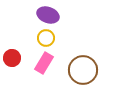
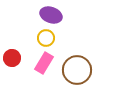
purple ellipse: moved 3 px right
brown circle: moved 6 px left
